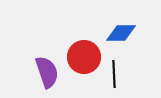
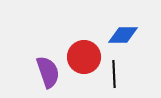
blue diamond: moved 2 px right, 2 px down
purple semicircle: moved 1 px right
